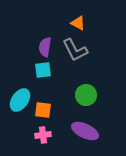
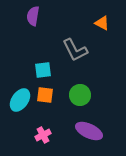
orange triangle: moved 24 px right
purple semicircle: moved 12 px left, 31 px up
green circle: moved 6 px left
orange square: moved 2 px right, 15 px up
purple ellipse: moved 4 px right
pink cross: rotated 21 degrees counterclockwise
